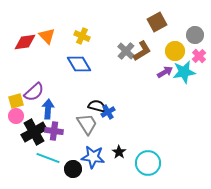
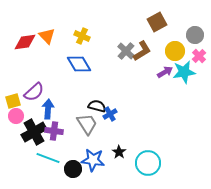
yellow square: moved 3 px left
blue cross: moved 2 px right, 2 px down
blue star: moved 3 px down
